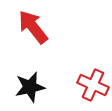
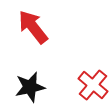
red cross: rotated 16 degrees clockwise
